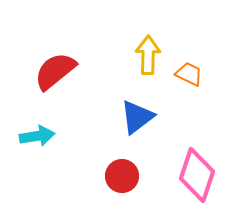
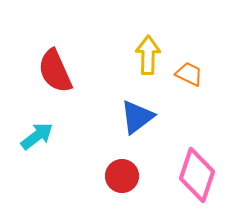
red semicircle: rotated 75 degrees counterclockwise
cyan arrow: rotated 28 degrees counterclockwise
